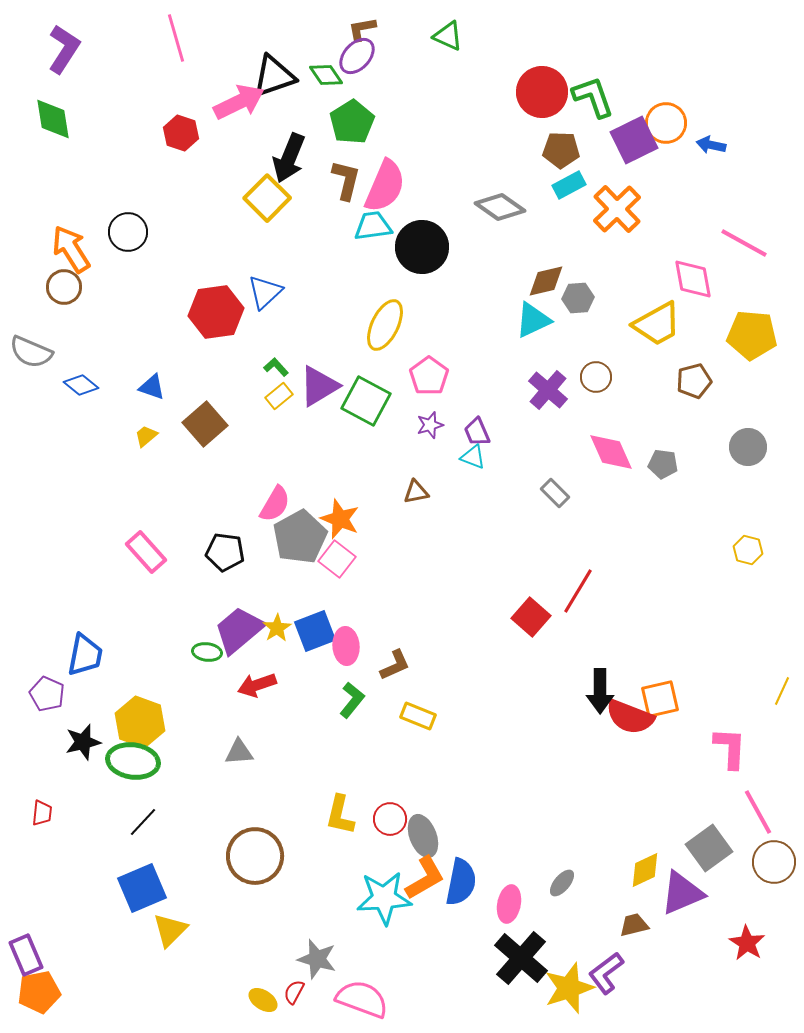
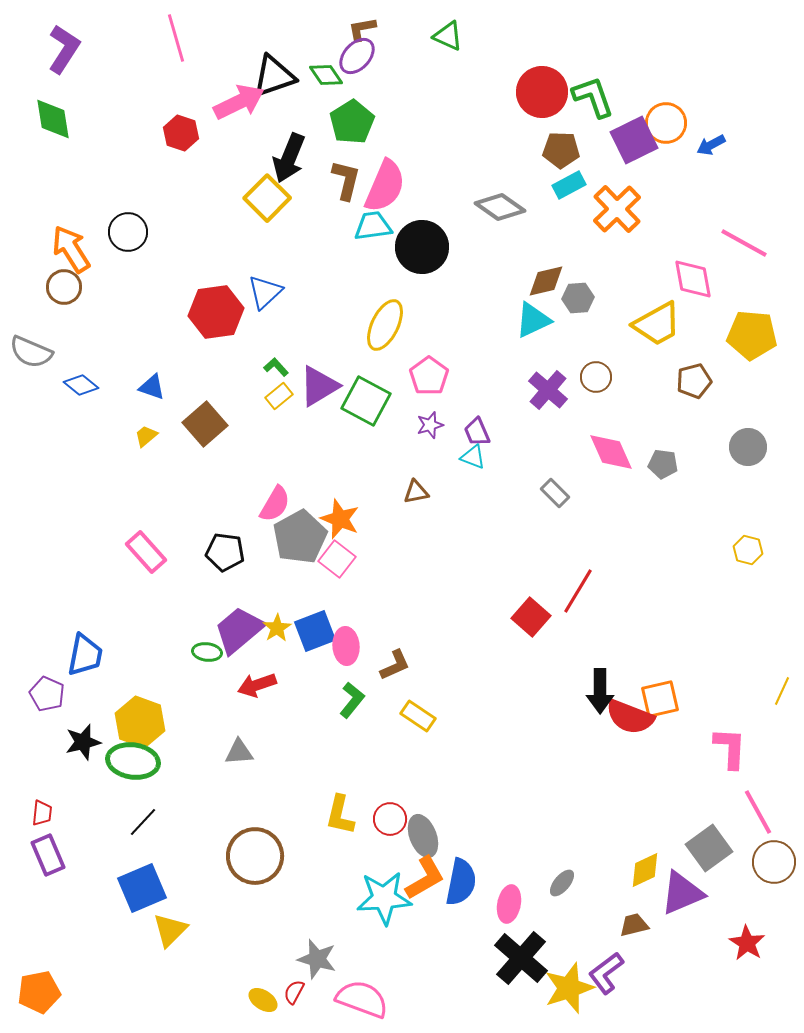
blue arrow at (711, 145): rotated 40 degrees counterclockwise
yellow rectangle at (418, 716): rotated 12 degrees clockwise
purple rectangle at (26, 955): moved 22 px right, 100 px up
